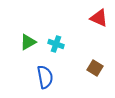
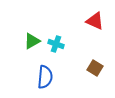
red triangle: moved 4 px left, 3 px down
green triangle: moved 4 px right, 1 px up
blue semicircle: rotated 15 degrees clockwise
